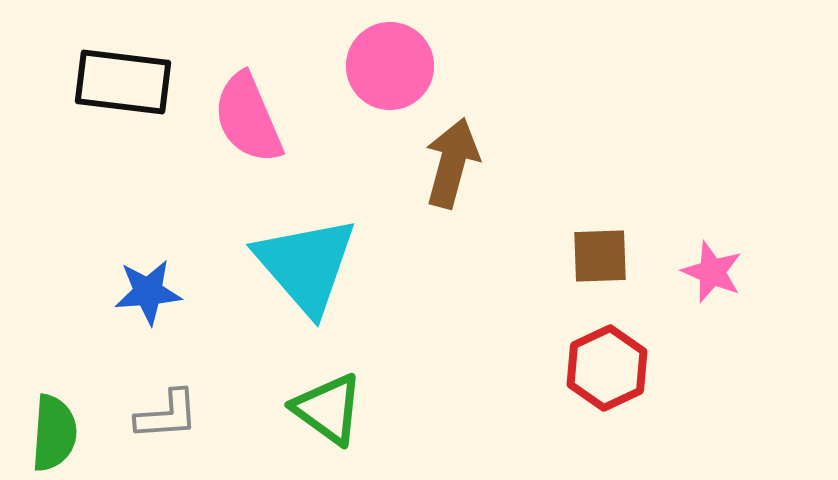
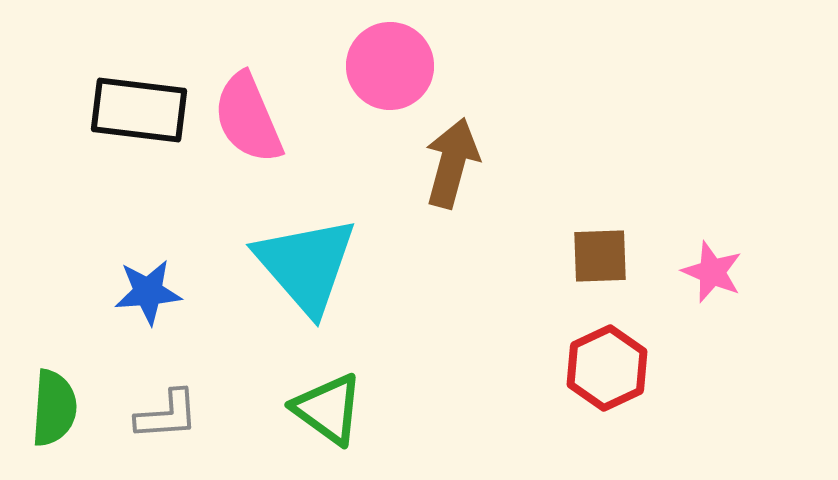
black rectangle: moved 16 px right, 28 px down
green semicircle: moved 25 px up
